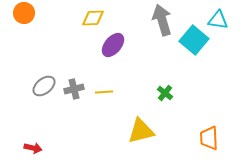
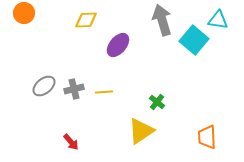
yellow diamond: moved 7 px left, 2 px down
purple ellipse: moved 5 px right
green cross: moved 8 px left, 9 px down
yellow triangle: rotated 20 degrees counterclockwise
orange trapezoid: moved 2 px left, 1 px up
red arrow: moved 38 px right, 6 px up; rotated 36 degrees clockwise
